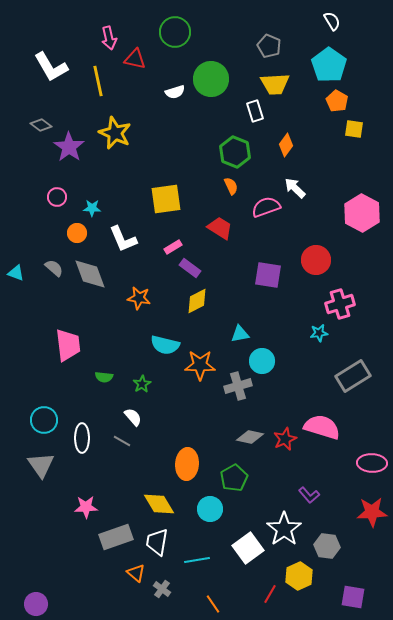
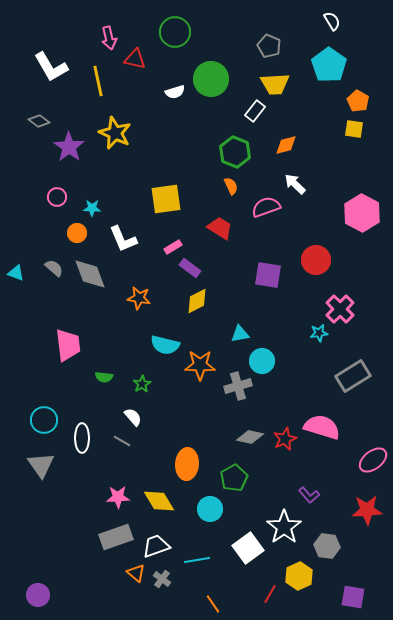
orange pentagon at (337, 101): moved 21 px right
white rectangle at (255, 111): rotated 55 degrees clockwise
gray diamond at (41, 125): moved 2 px left, 4 px up
orange diamond at (286, 145): rotated 40 degrees clockwise
white arrow at (295, 188): moved 4 px up
pink cross at (340, 304): moved 5 px down; rotated 28 degrees counterclockwise
pink ellipse at (372, 463): moved 1 px right, 3 px up; rotated 40 degrees counterclockwise
yellow diamond at (159, 504): moved 3 px up
pink star at (86, 507): moved 32 px right, 10 px up
red star at (372, 512): moved 5 px left, 2 px up
white star at (284, 529): moved 2 px up
white trapezoid at (157, 542): moved 1 px left, 4 px down; rotated 60 degrees clockwise
gray cross at (162, 589): moved 10 px up
purple circle at (36, 604): moved 2 px right, 9 px up
